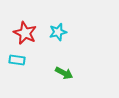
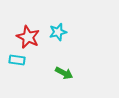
red star: moved 3 px right, 4 px down
